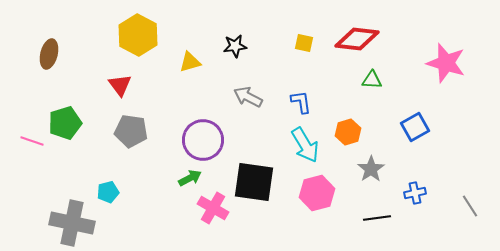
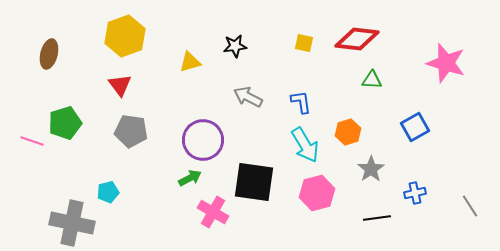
yellow hexagon: moved 13 px left, 1 px down; rotated 12 degrees clockwise
pink cross: moved 4 px down
